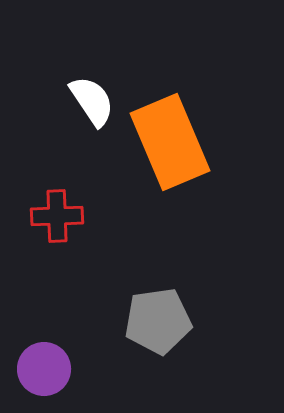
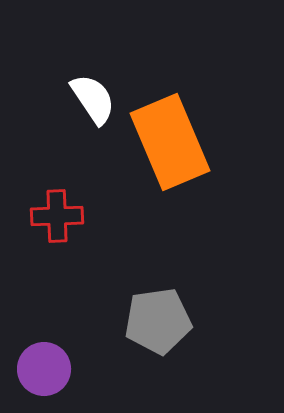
white semicircle: moved 1 px right, 2 px up
